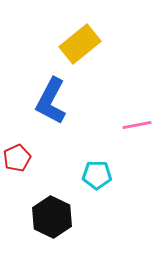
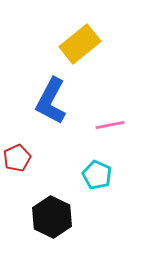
pink line: moved 27 px left
cyan pentagon: rotated 24 degrees clockwise
